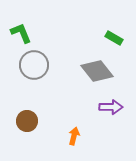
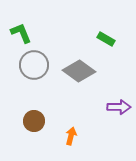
green rectangle: moved 8 px left, 1 px down
gray diamond: moved 18 px left; rotated 16 degrees counterclockwise
purple arrow: moved 8 px right
brown circle: moved 7 px right
orange arrow: moved 3 px left
